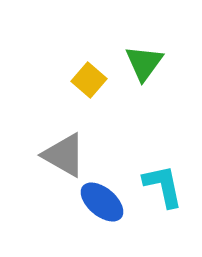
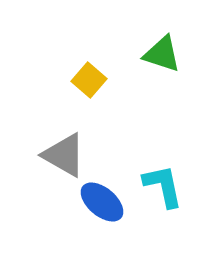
green triangle: moved 18 px right, 9 px up; rotated 48 degrees counterclockwise
